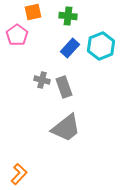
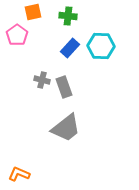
cyan hexagon: rotated 24 degrees clockwise
orange L-shape: rotated 110 degrees counterclockwise
